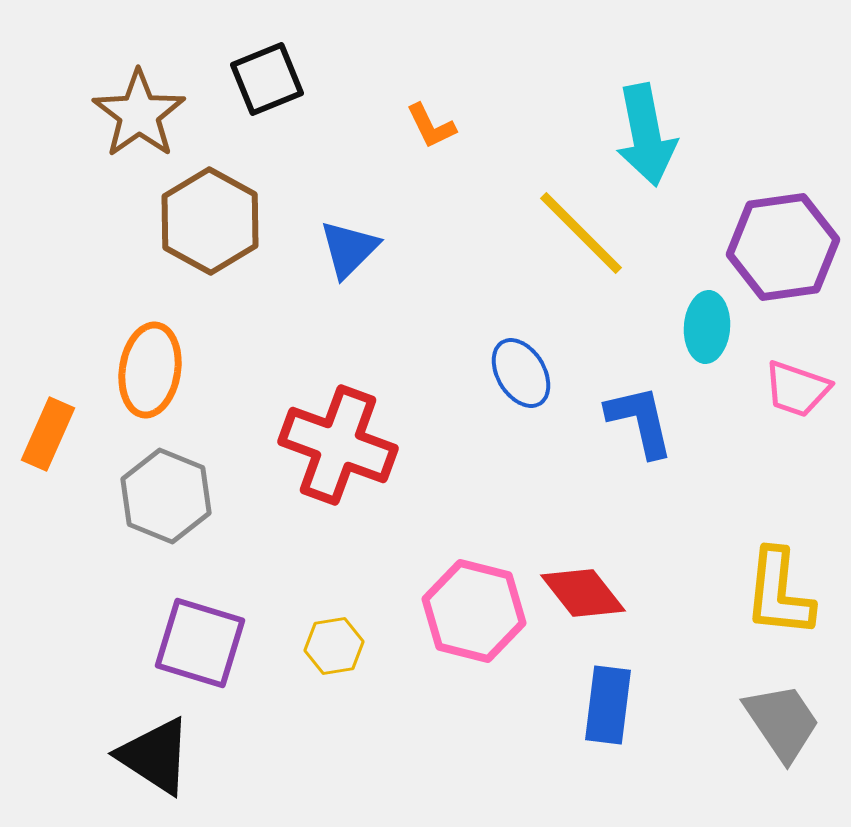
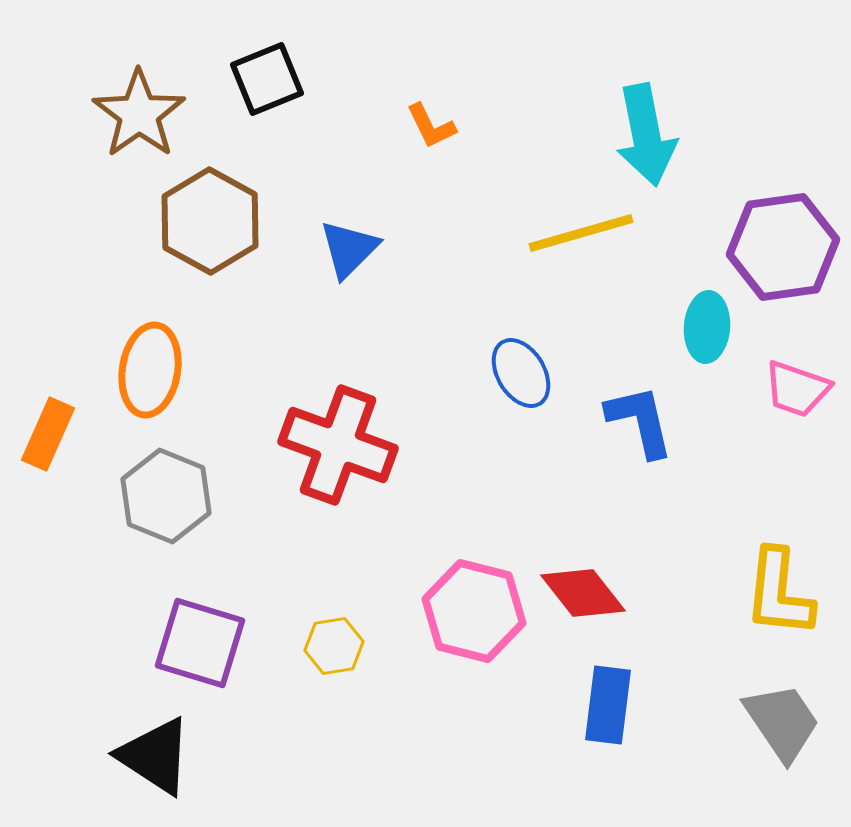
yellow line: rotated 61 degrees counterclockwise
